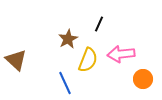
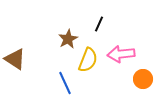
brown triangle: moved 1 px left, 1 px up; rotated 10 degrees counterclockwise
